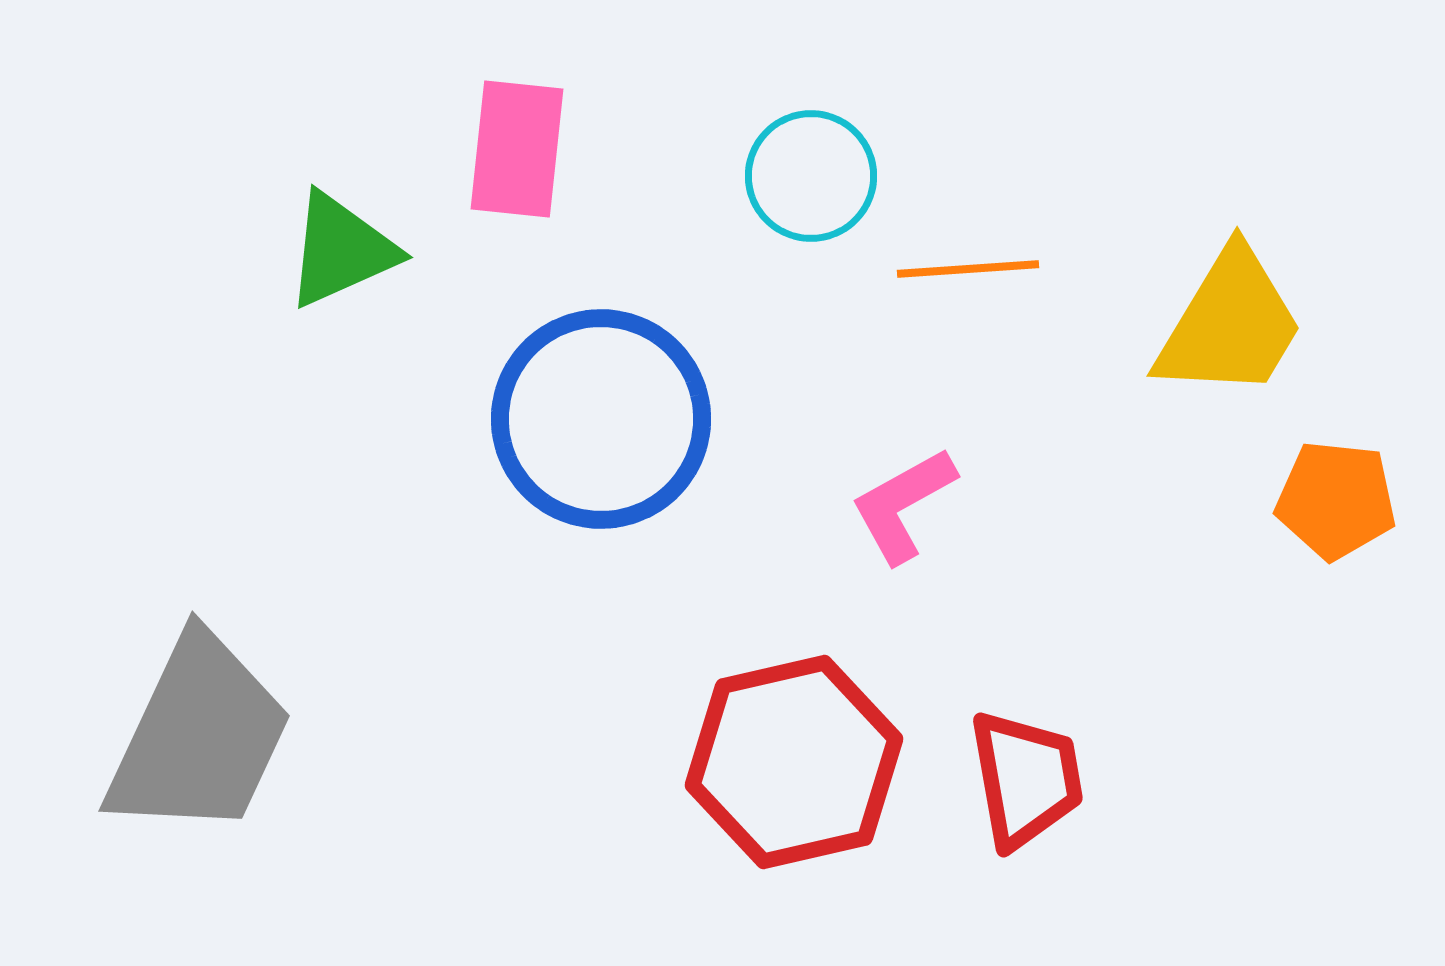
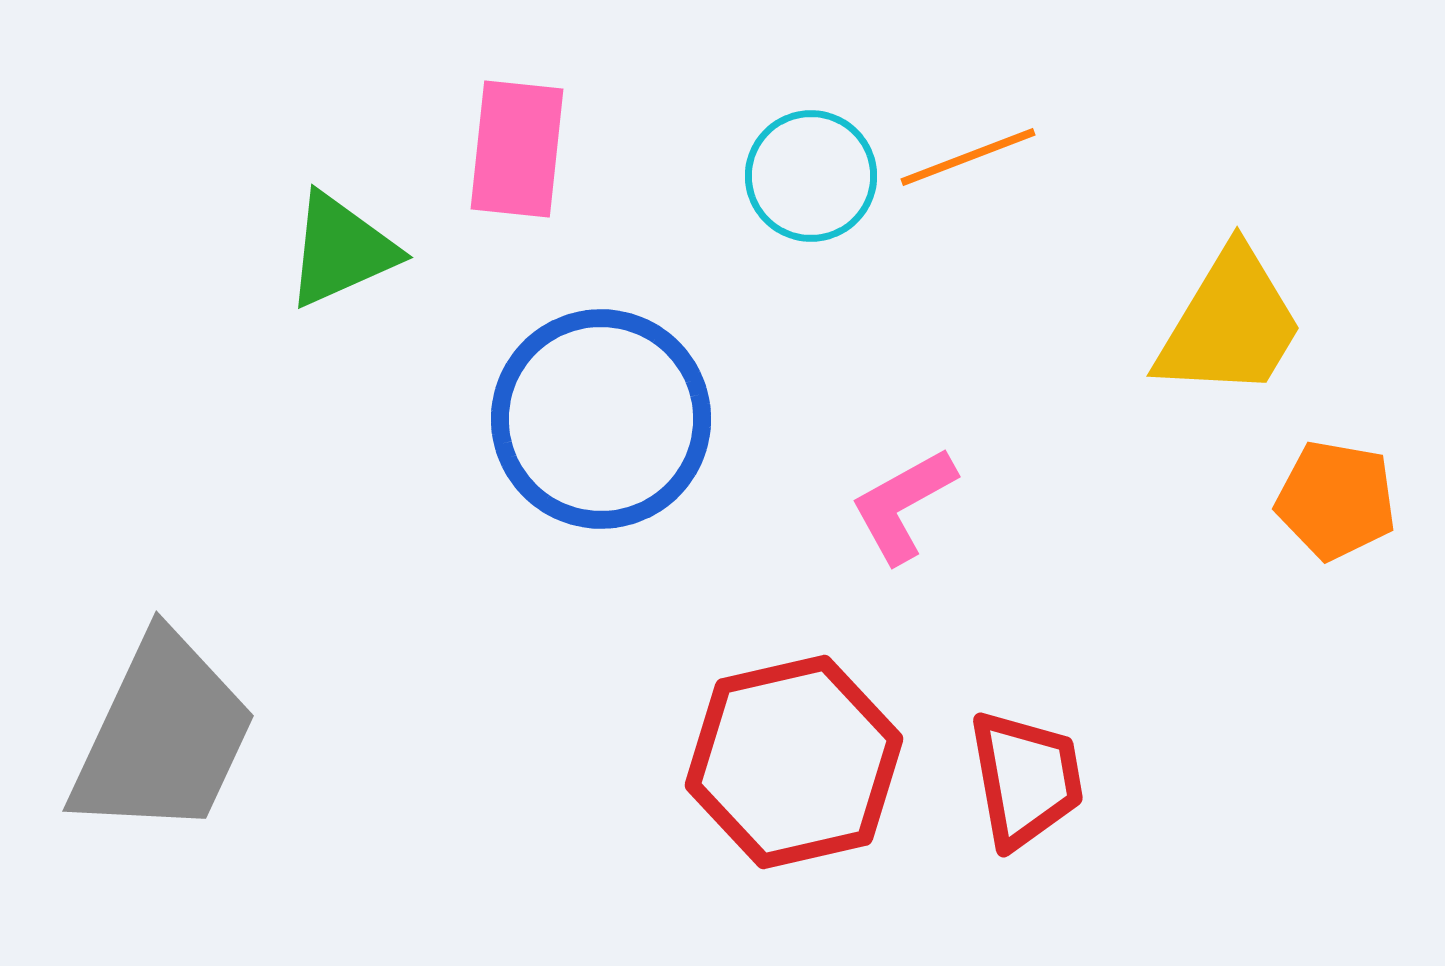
orange line: moved 112 px up; rotated 17 degrees counterclockwise
orange pentagon: rotated 4 degrees clockwise
gray trapezoid: moved 36 px left
